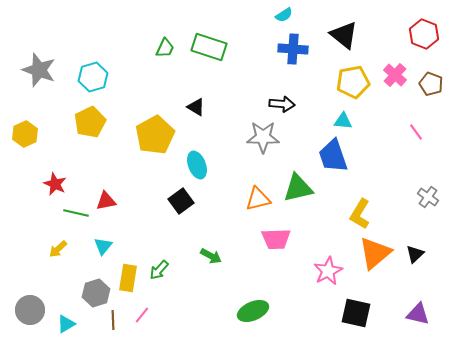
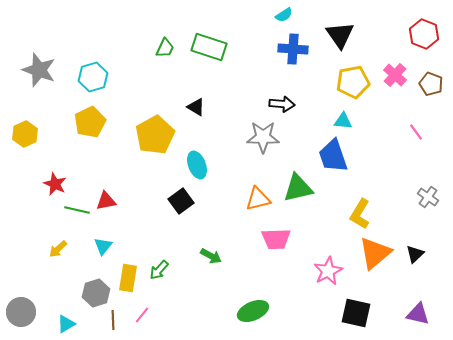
black triangle at (344, 35): moved 4 px left; rotated 16 degrees clockwise
green line at (76, 213): moved 1 px right, 3 px up
gray circle at (30, 310): moved 9 px left, 2 px down
